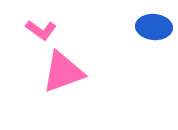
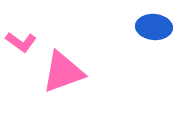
pink L-shape: moved 20 px left, 12 px down
